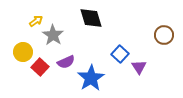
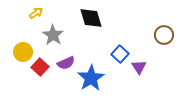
yellow arrow: moved 8 px up
purple semicircle: moved 1 px down
